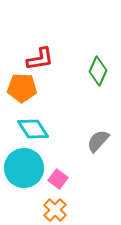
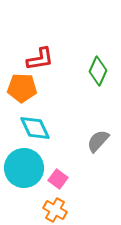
cyan diamond: moved 2 px right, 1 px up; rotated 8 degrees clockwise
orange cross: rotated 15 degrees counterclockwise
